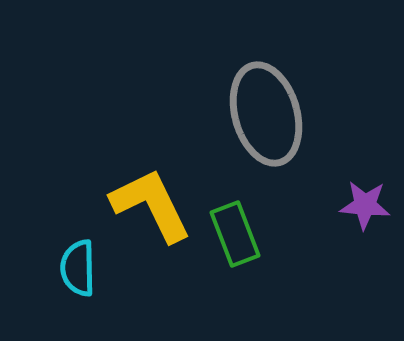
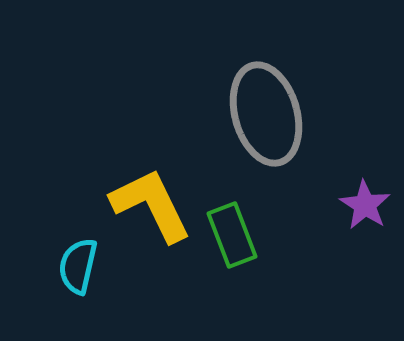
purple star: rotated 27 degrees clockwise
green rectangle: moved 3 px left, 1 px down
cyan semicircle: moved 2 px up; rotated 14 degrees clockwise
